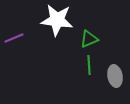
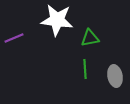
green triangle: moved 1 px right, 1 px up; rotated 12 degrees clockwise
green line: moved 4 px left, 4 px down
